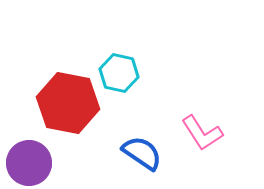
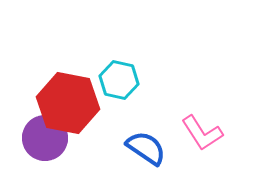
cyan hexagon: moved 7 px down
blue semicircle: moved 4 px right, 5 px up
purple circle: moved 16 px right, 25 px up
